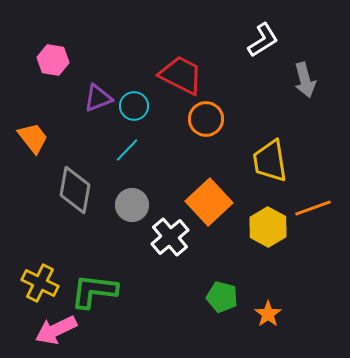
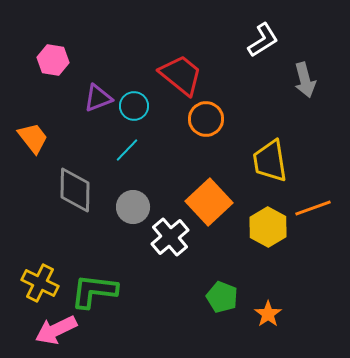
red trapezoid: rotated 12 degrees clockwise
gray diamond: rotated 9 degrees counterclockwise
gray circle: moved 1 px right, 2 px down
green pentagon: rotated 8 degrees clockwise
